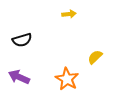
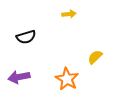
black semicircle: moved 4 px right, 3 px up
purple arrow: rotated 35 degrees counterclockwise
